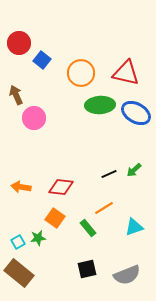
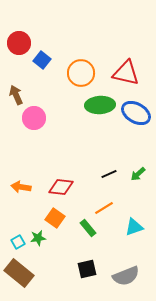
green arrow: moved 4 px right, 4 px down
gray semicircle: moved 1 px left, 1 px down
